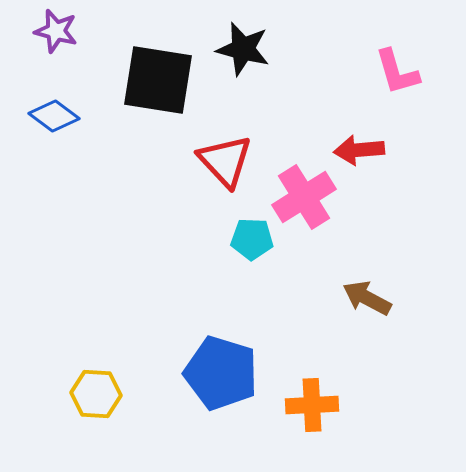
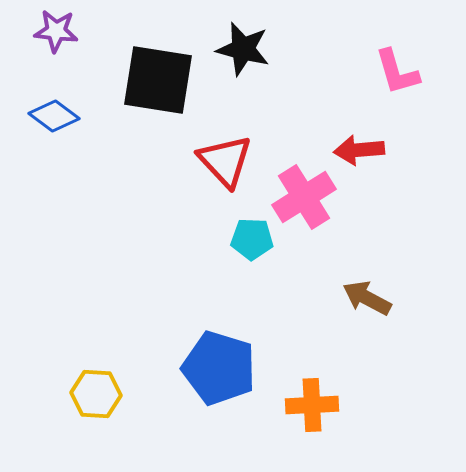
purple star: rotated 9 degrees counterclockwise
blue pentagon: moved 2 px left, 5 px up
